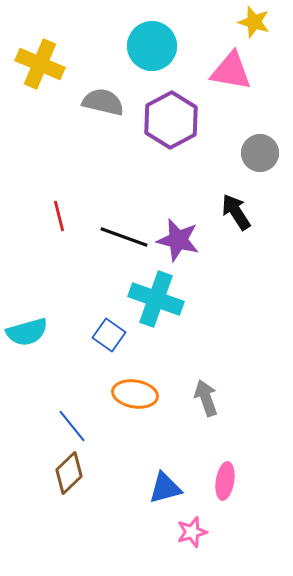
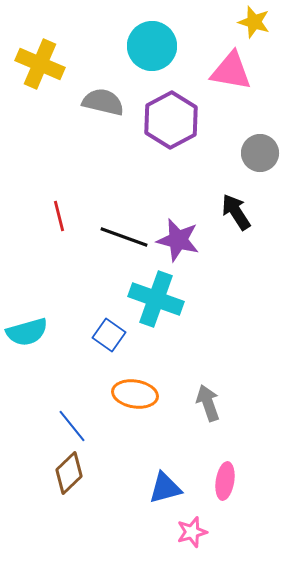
gray arrow: moved 2 px right, 5 px down
